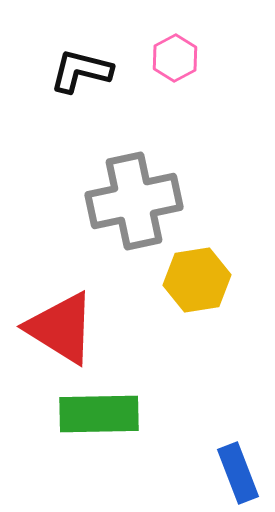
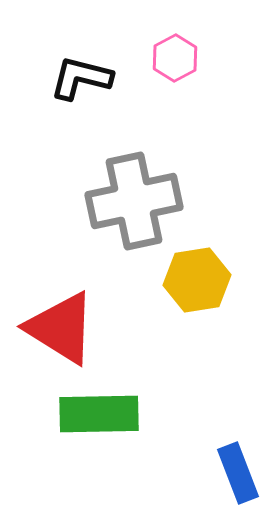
black L-shape: moved 7 px down
